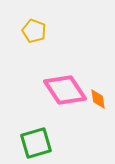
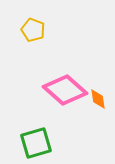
yellow pentagon: moved 1 px left, 1 px up
pink diamond: rotated 15 degrees counterclockwise
